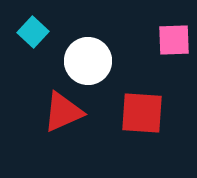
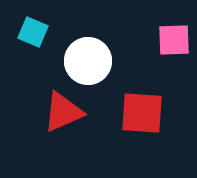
cyan square: rotated 20 degrees counterclockwise
